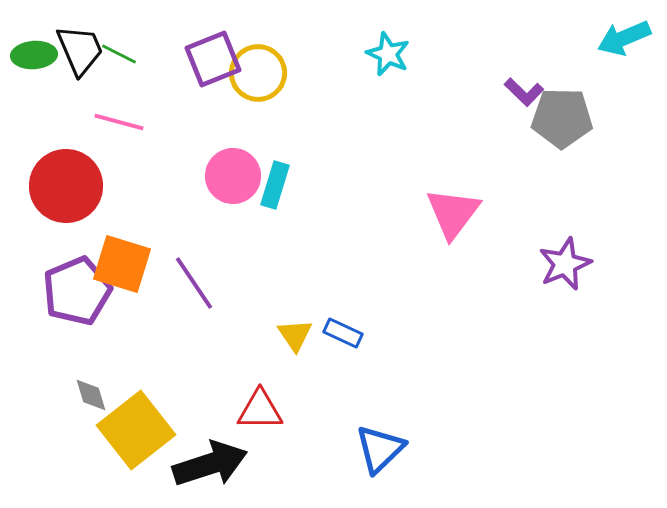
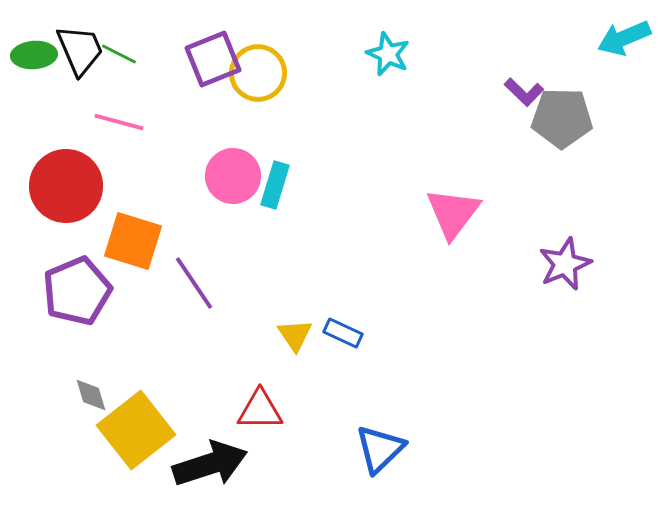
orange square: moved 11 px right, 23 px up
